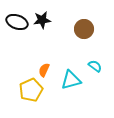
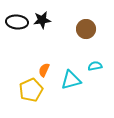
black ellipse: rotated 15 degrees counterclockwise
brown circle: moved 2 px right
cyan semicircle: rotated 48 degrees counterclockwise
